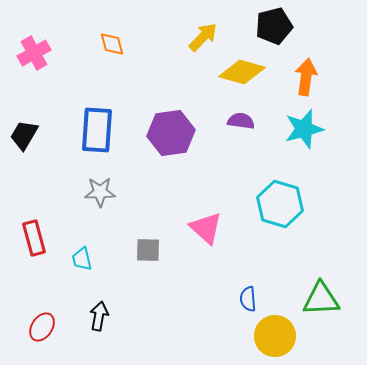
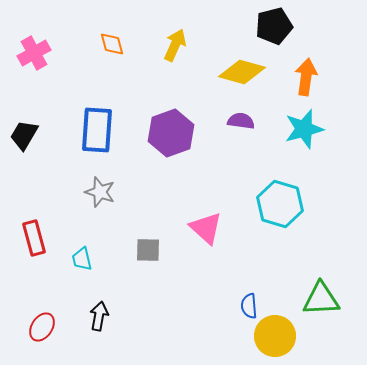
yellow arrow: moved 28 px left, 8 px down; rotated 20 degrees counterclockwise
purple hexagon: rotated 12 degrees counterclockwise
gray star: rotated 20 degrees clockwise
blue semicircle: moved 1 px right, 7 px down
